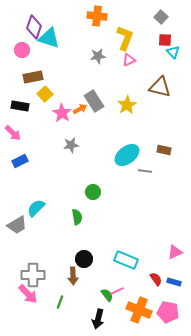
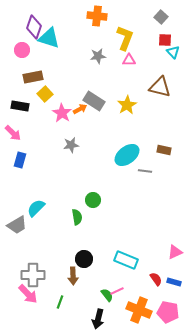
pink triangle at (129, 60): rotated 24 degrees clockwise
gray rectangle at (94, 101): rotated 25 degrees counterclockwise
blue rectangle at (20, 161): moved 1 px up; rotated 49 degrees counterclockwise
green circle at (93, 192): moved 8 px down
